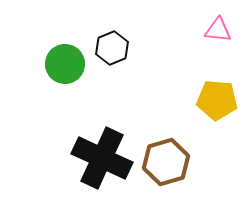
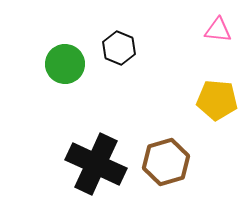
black hexagon: moved 7 px right; rotated 16 degrees counterclockwise
black cross: moved 6 px left, 6 px down
